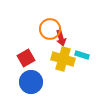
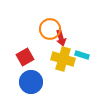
red square: moved 1 px left, 1 px up
